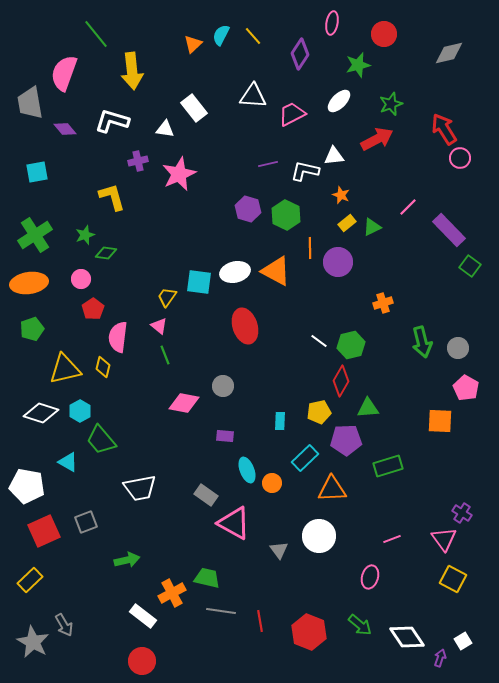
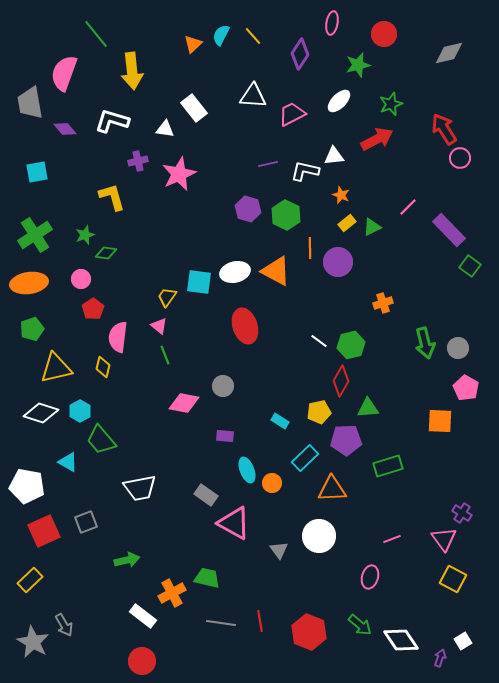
green arrow at (422, 342): moved 3 px right, 1 px down
yellow triangle at (65, 369): moved 9 px left, 1 px up
cyan rectangle at (280, 421): rotated 60 degrees counterclockwise
gray line at (221, 611): moved 12 px down
white diamond at (407, 637): moved 6 px left, 3 px down
